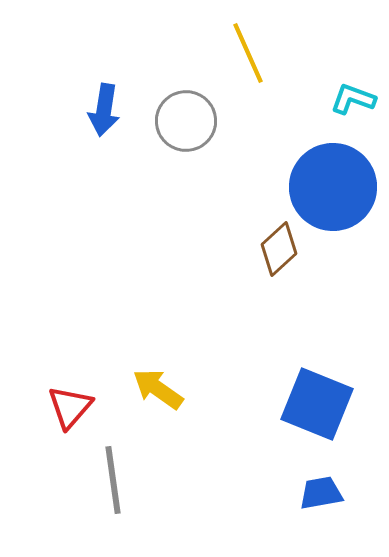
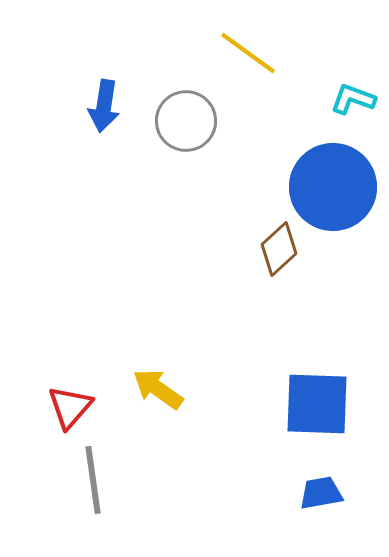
yellow line: rotated 30 degrees counterclockwise
blue arrow: moved 4 px up
blue square: rotated 20 degrees counterclockwise
gray line: moved 20 px left
